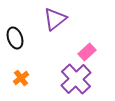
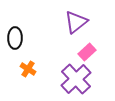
purple triangle: moved 21 px right, 3 px down
black ellipse: rotated 20 degrees clockwise
orange cross: moved 7 px right, 9 px up; rotated 21 degrees counterclockwise
